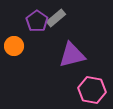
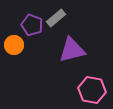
purple pentagon: moved 5 px left, 4 px down; rotated 15 degrees counterclockwise
orange circle: moved 1 px up
purple triangle: moved 5 px up
